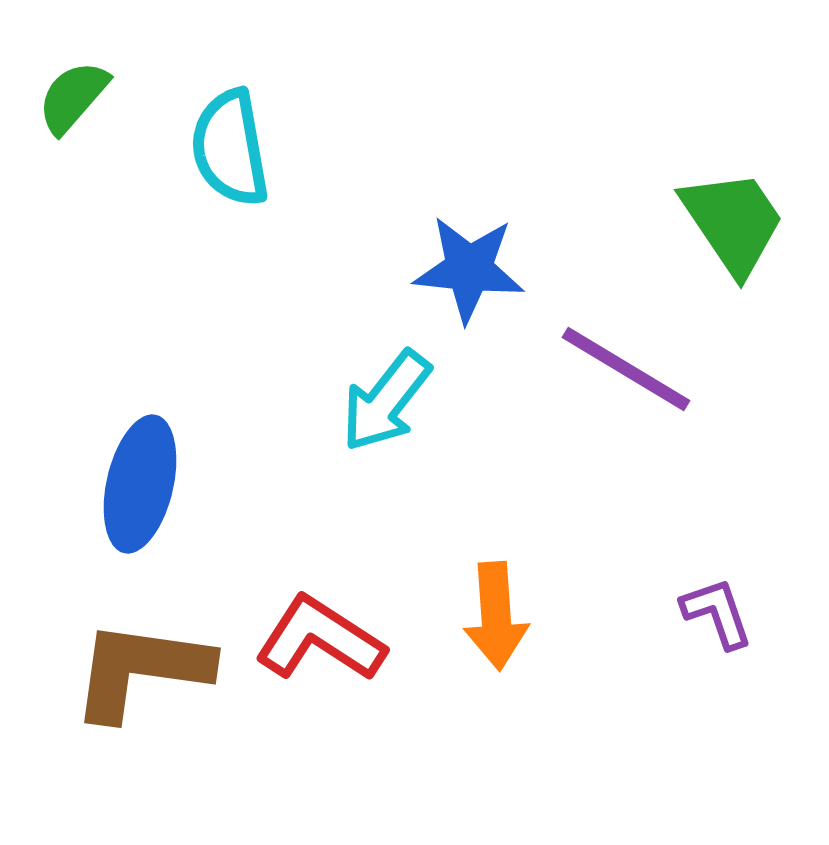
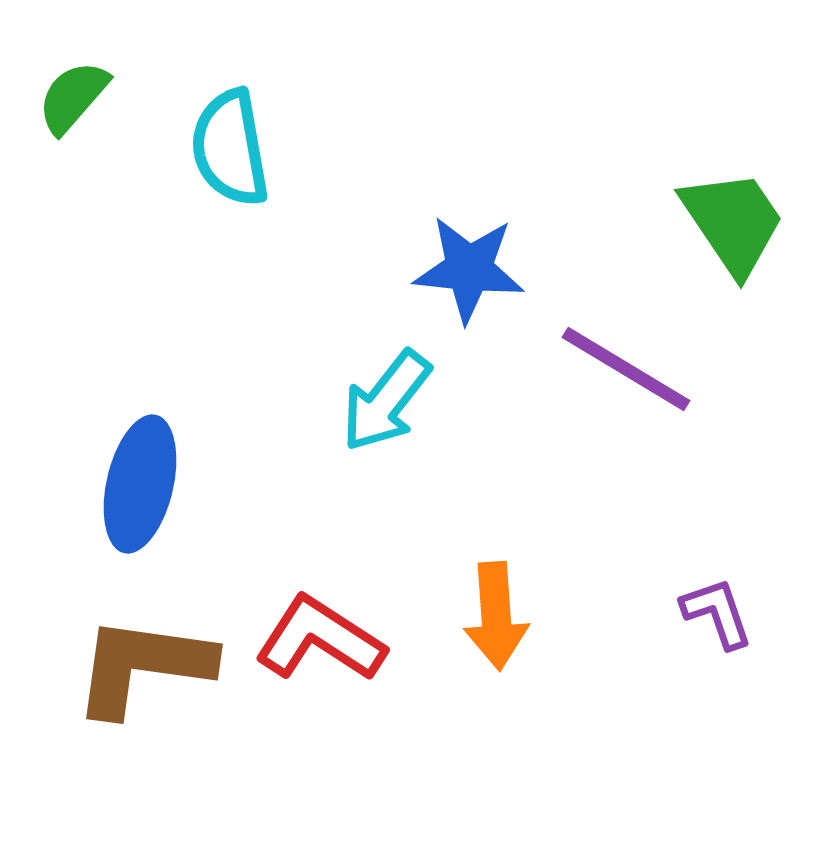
brown L-shape: moved 2 px right, 4 px up
